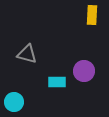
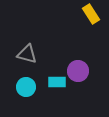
yellow rectangle: moved 1 px left, 1 px up; rotated 36 degrees counterclockwise
purple circle: moved 6 px left
cyan circle: moved 12 px right, 15 px up
